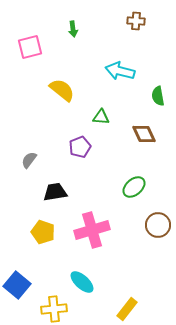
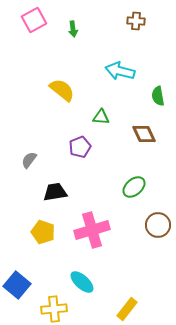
pink square: moved 4 px right, 27 px up; rotated 15 degrees counterclockwise
